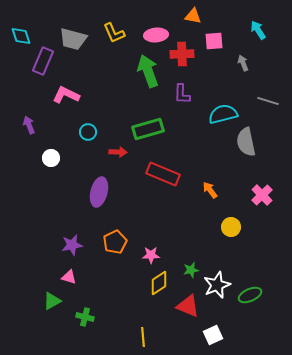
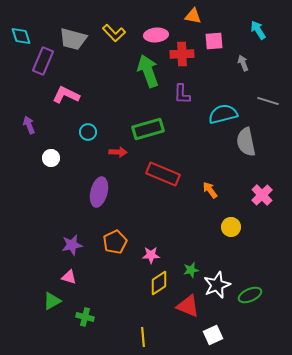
yellow L-shape: rotated 20 degrees counterclockwise
